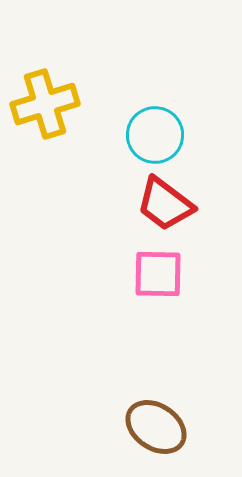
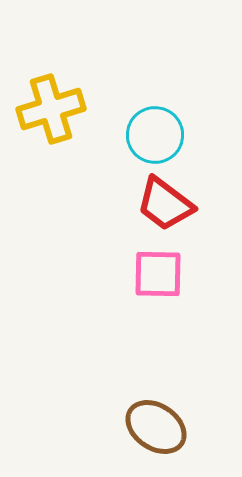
yellow cross: moved 6 px right, 5 px down
